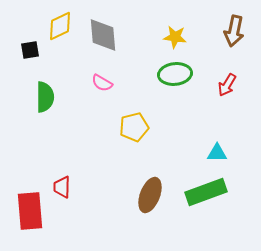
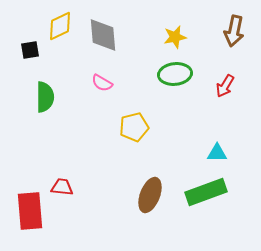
yellow star: rotated 20 degrees counterclockwise
red arrow: moved 2 px left, 1 px down
red trapezoid: rotated 95 degrees clockwise
